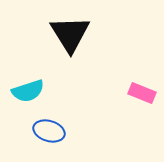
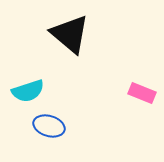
black triangle: rotated 18 degrees counterclockwise
blue ellipse: moved 5 px up
